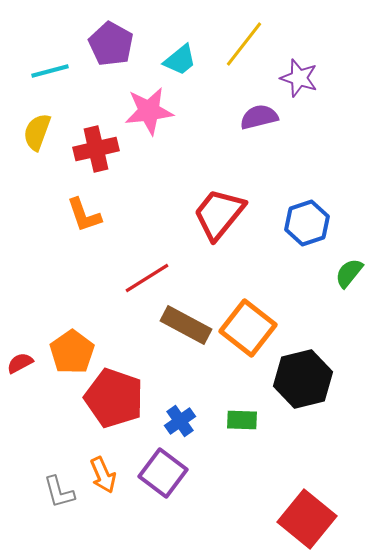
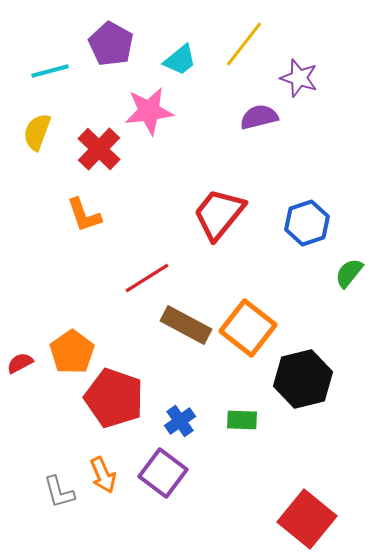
red cross: moved 3 px right; rotated 33 degrees counterclockwise
